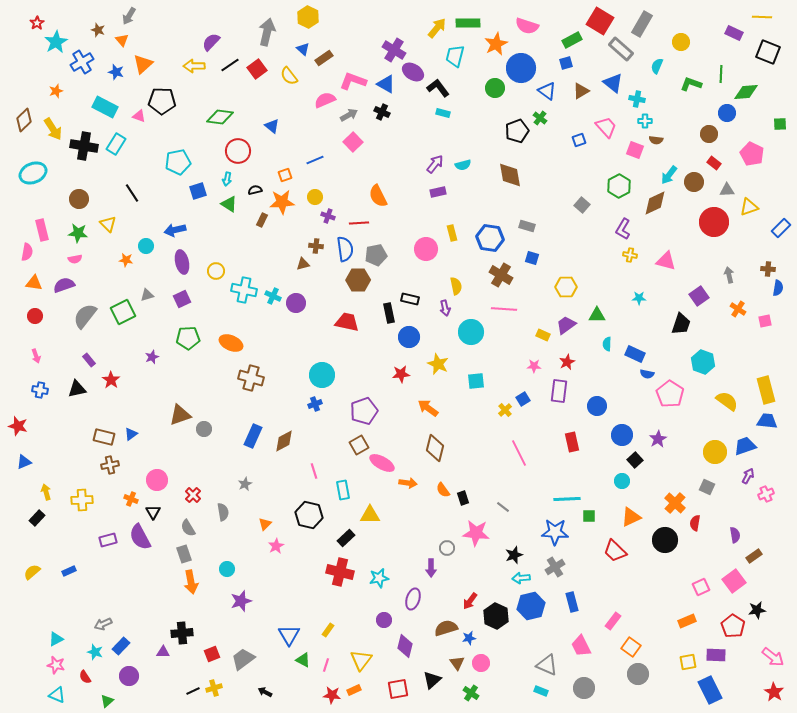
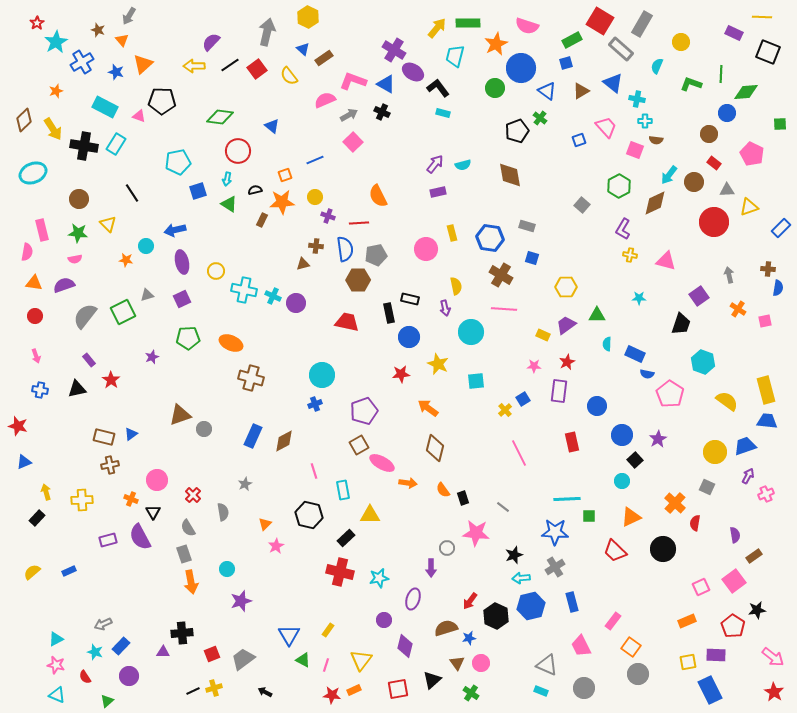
black circle at (665, 540): moved 2 px left, 9 px down
